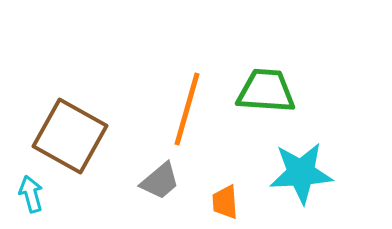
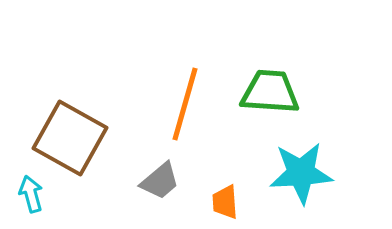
green trapezoid: moved 4 px right, 1 px down
orange line: moved 2 px left, 5 px up
brown square: moved 2 px down
